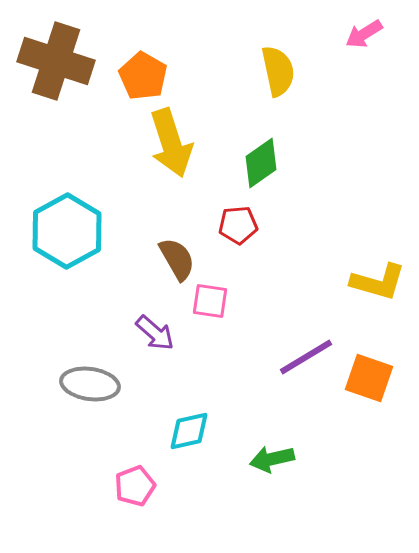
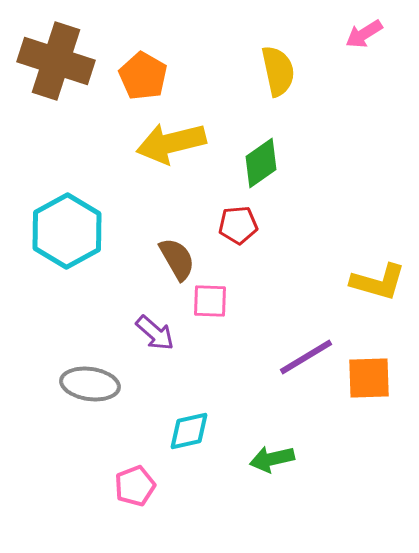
yellow arrow: rotated 94 degrees clockwise
pink square: rotated 6 degrees counterclockwise
orange square: rotated 21 degrees counterclockwise
